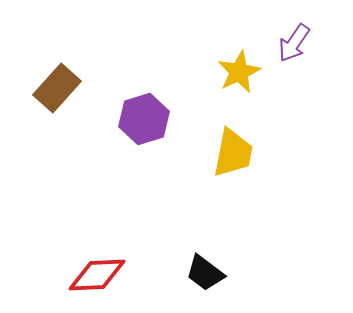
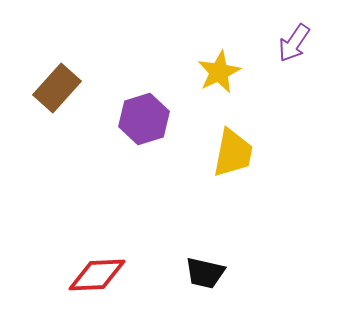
yellow star: moved 20 px left
black trapezoid: rotated 24 degrees counterclockwise
